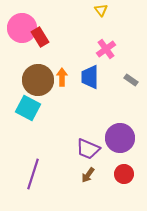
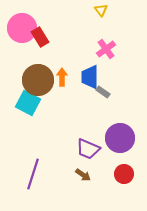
gray rectangle: moved 28 px left, 12 px down
cyan square: moved 5 px up
brown arrow: moved 5 px left; rotated 91 degrees counterclockwise
